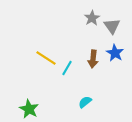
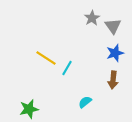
gray triangle: moved 1 px right
blue star: rotated 24 degrees clockwise
brown arrow: moved 20 px right, 21 px down
green star: rotated 30 degrees clockwise
